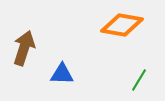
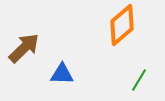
orange diamond: rotated 51 degrees counterclockwise
brown arrow: rotated 28 degrees clockwise
